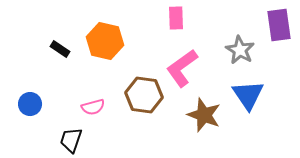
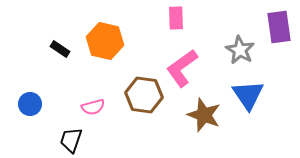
purple rectangle: moved 2 px down
